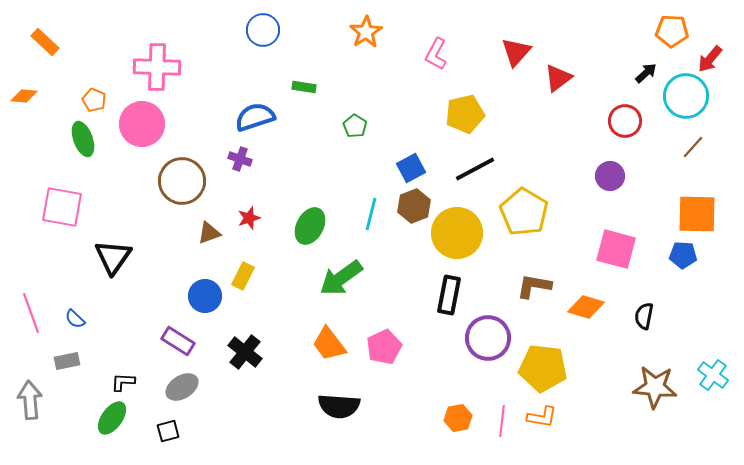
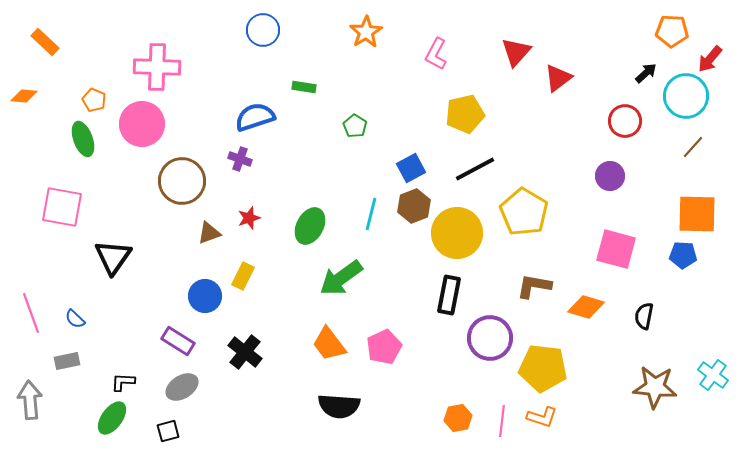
purple circle at (488, 338): moved 2 px right
orange L-shape at (542, 417): rotated 8 degrees clockwise
